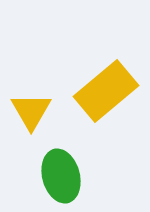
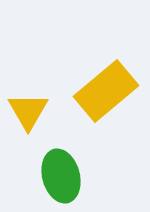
yellow triangle: moved 3 px left
